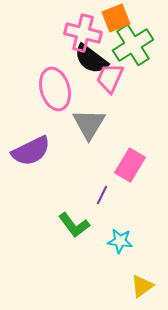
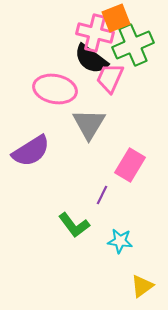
pink cross: moved 12 px right
green cross: rotated 9 degrees clockwise
pink ellipse: rotated 63 degrees counterclockwise
purple semicircle: rotated 6 degrees counterclockwise
